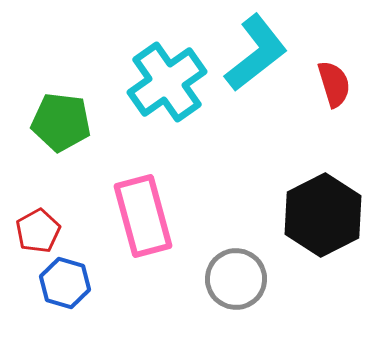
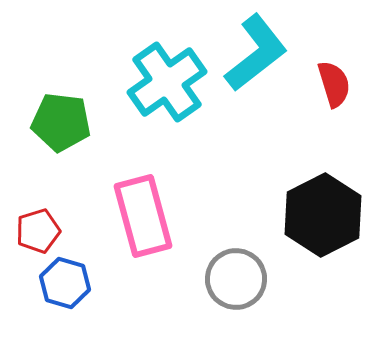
red pentagon: rotated 12 degrees clockwise
